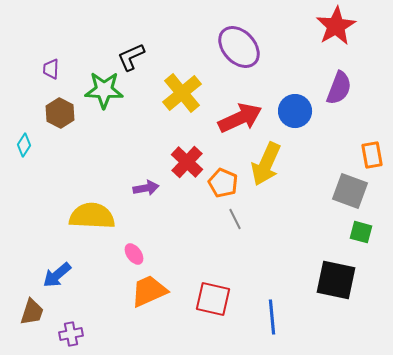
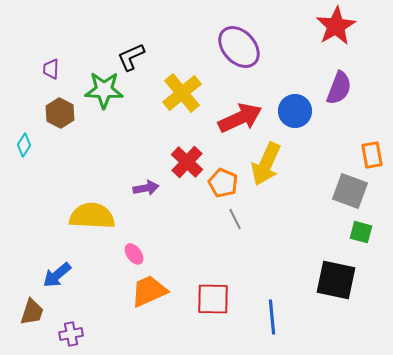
red square: rotated 12 degrees counterclockwise
